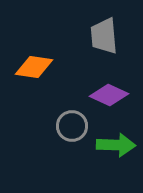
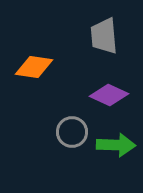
gray circle: moved 6 px down
